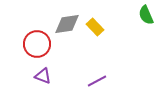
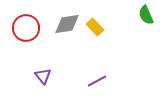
red circle: moved 11 px left, 16 px up
purple triangle: rotated 30 degrees clockwise
